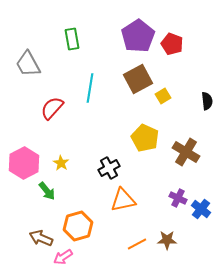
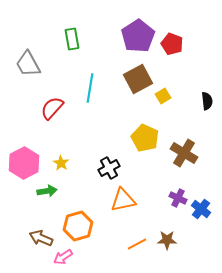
brown cross: moved 2 px left, 1 px down
green arrow: rotated 60 degrees counterclockwise
